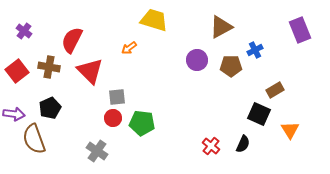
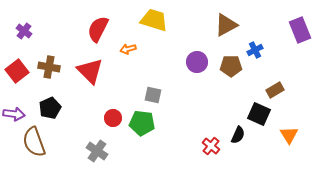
brown triangle: moved 5 px right, 2 px up
red semicircle: moved 26 px right, 11 px up
orange arrow: moved 1 px left, 1 px down; rotated 21 degrees clockwise
purple circle: moved 2 px down
gray square: moved 36 px right, 2 px up; rotated 18 degrees clockwise
orange triangle: moved 1 px left, 5 px down
brown semicircle: moved 3 px down
black semicircle: moved 5 px left, 9 px up
